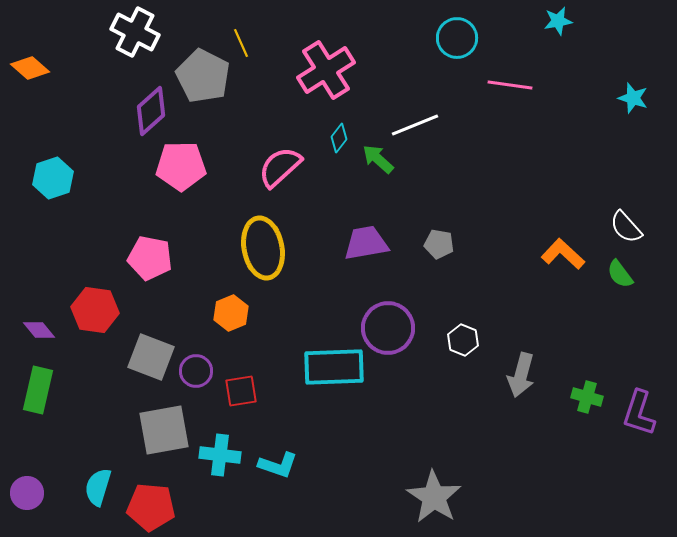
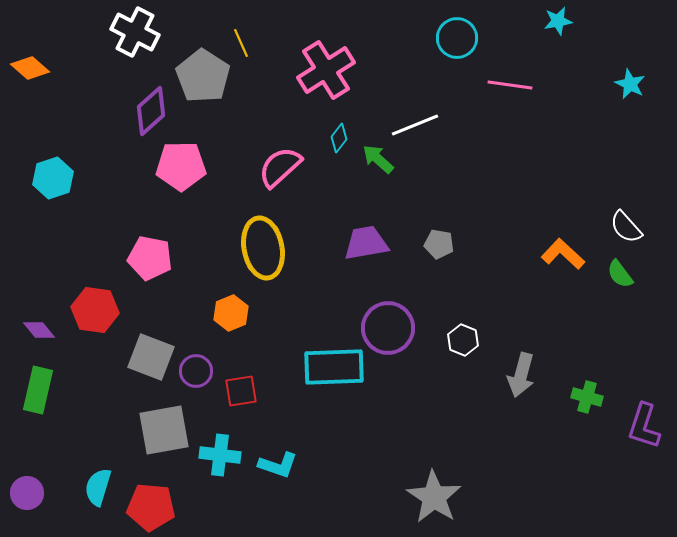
gray pentagon at (203, 76): rotated 6 degrees clockwise
cyan star at (633, 98): moved 3 px left, 14 px up; rotated 8 degrees clockwise
purple L-shape at (639, 413): moved 5 px right, 13 px down
